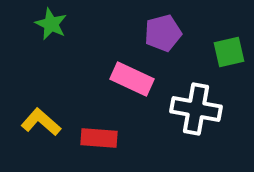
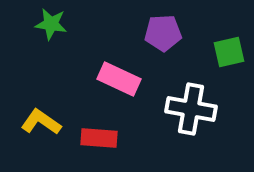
green star: rotated 16 degrees counterclockwise
purple pentagon: rotated 12 degrees clockwise
pink rectangle: moved 13 px left
white cross: moved 5 px left
yellow L-shape: rotated 6 degrees counterclockwise
